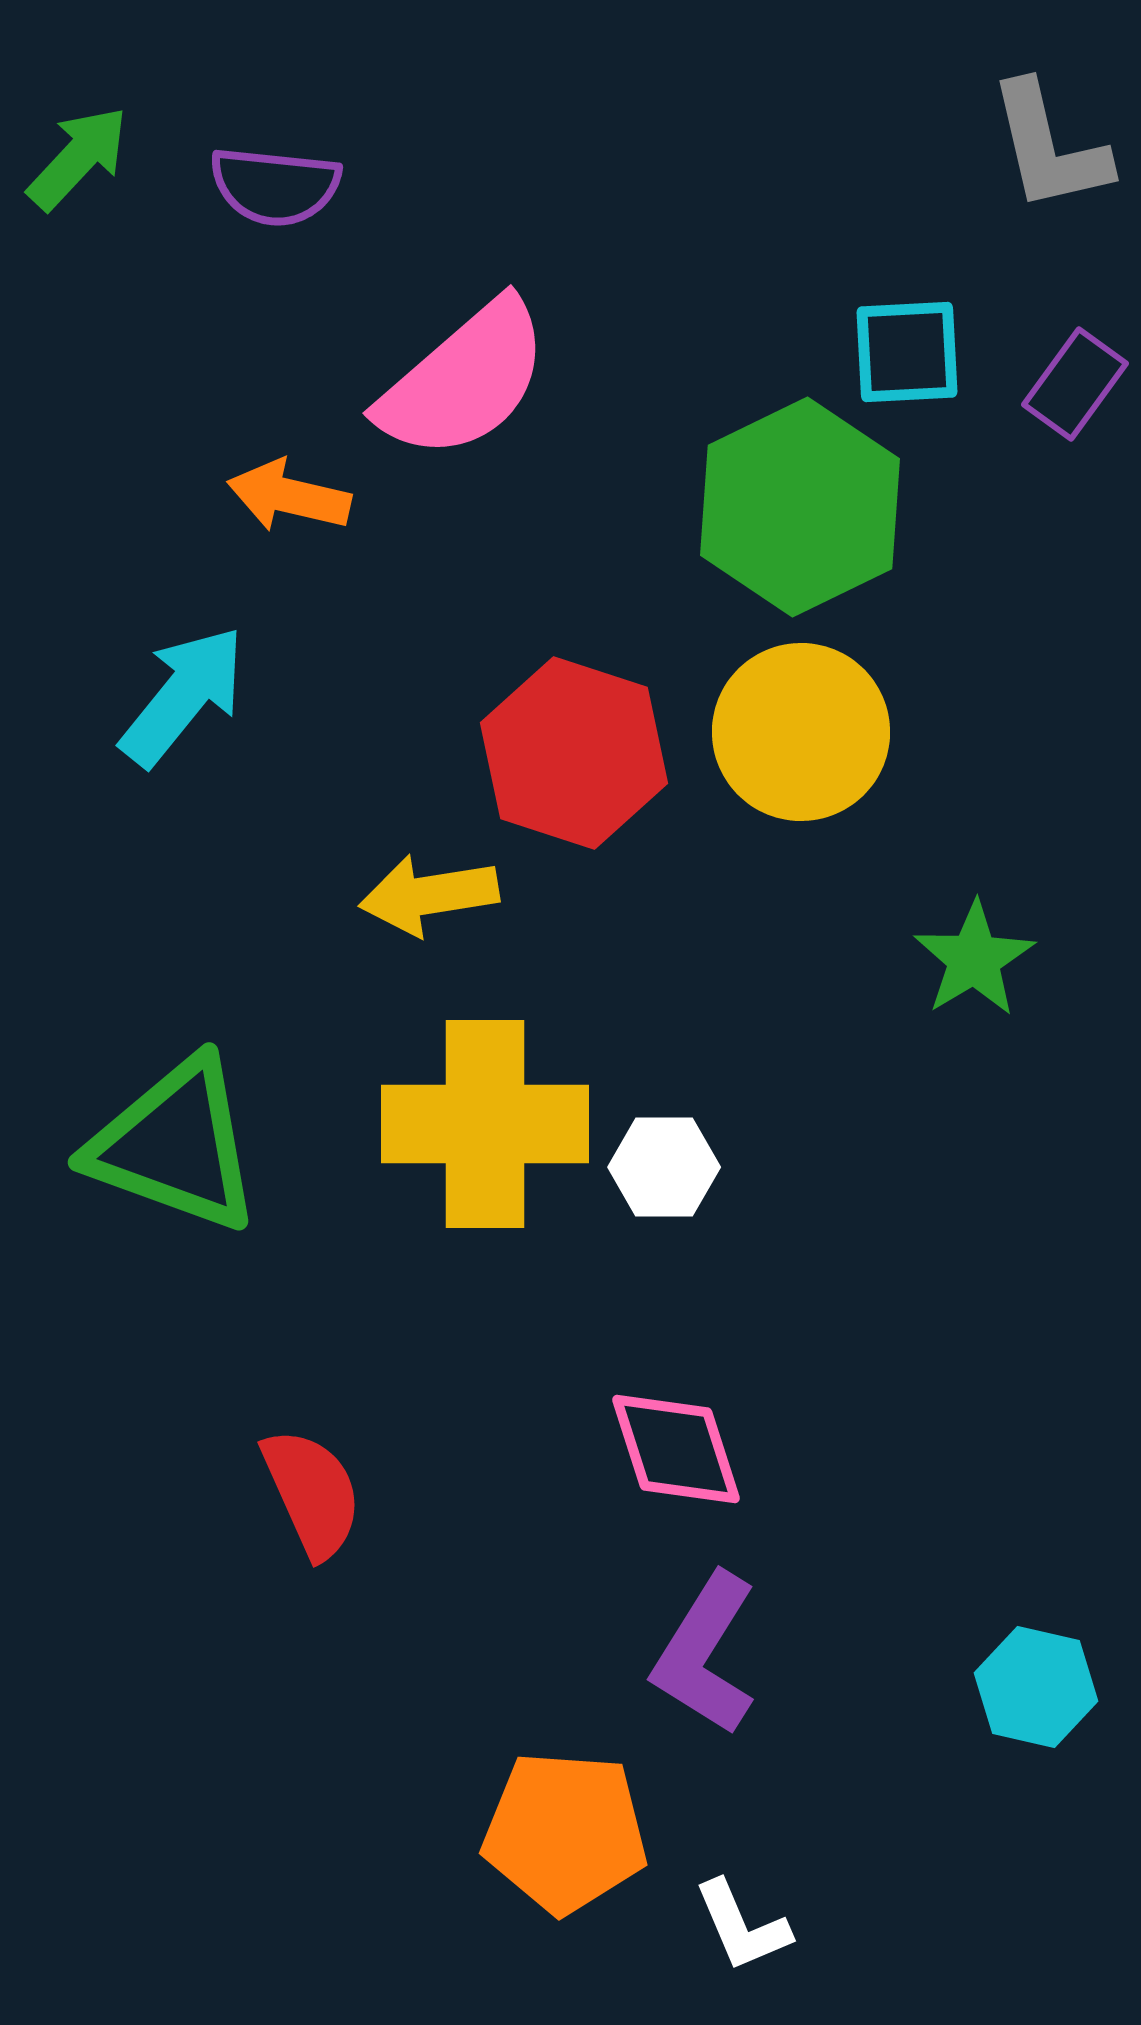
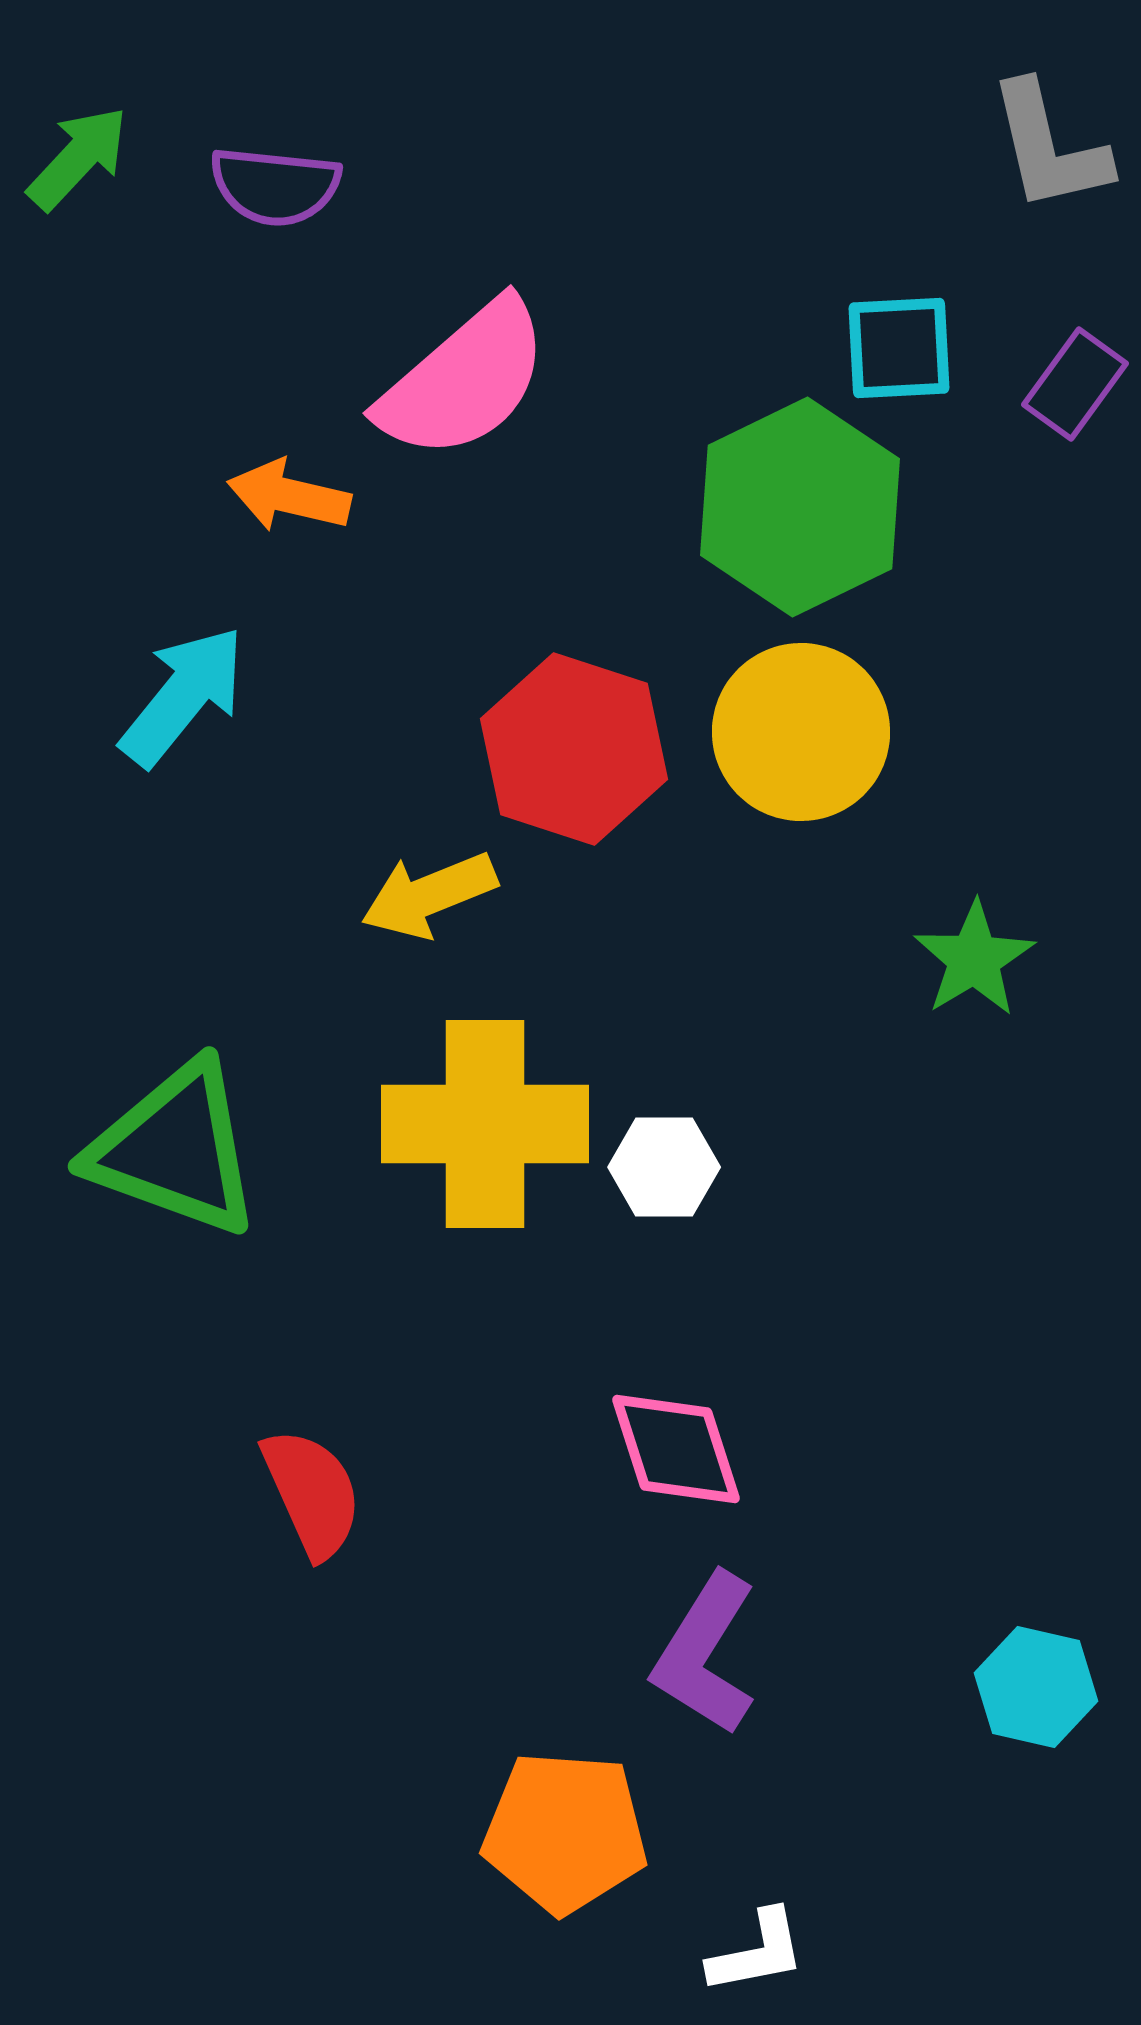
cyan square: moved 8 px left, 4 px up
red hexagon: moved 4 px up
yellow arrow: rotated 13 degrees counterclockwise
green triangle: moved 4 px down
white L-shape: moved 15 px right, 26 px down; rotated 78 degrees counterclockwise
